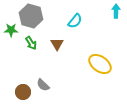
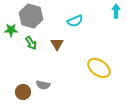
cyan semicircle: rotated 28 degrees clockwise
yellow ellipse: moved 1 px left, 4 px down
gray semicircle: rotated 32 degrees counterclockwise
